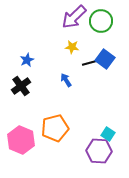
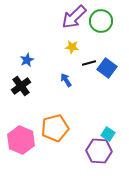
blue square: moved 2 px right, 9 px down
